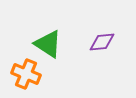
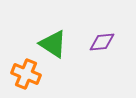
green triangle: moved 5 px right
